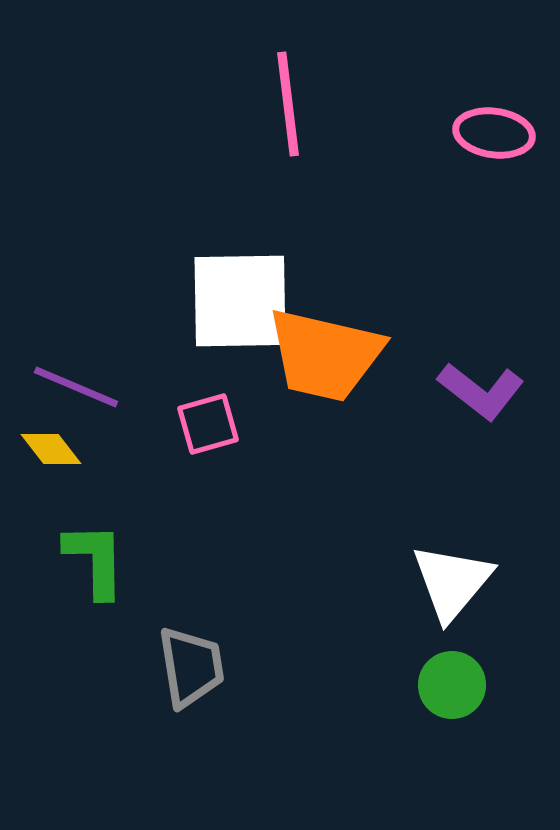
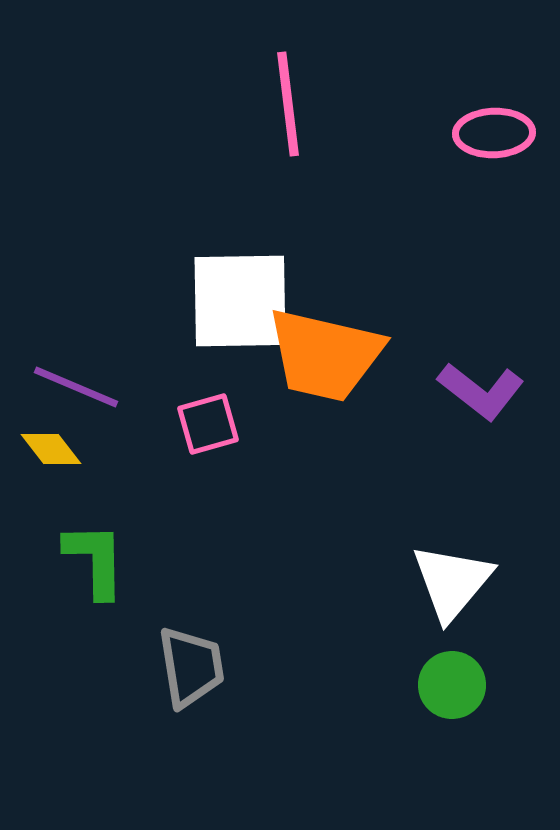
pink ellipse: rotated 10 degrees counterclockwise
